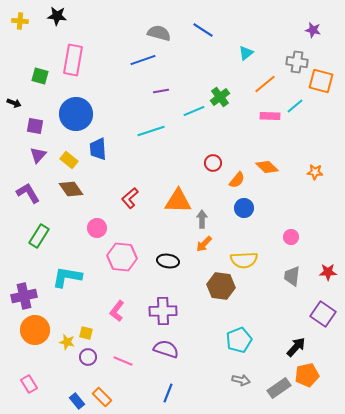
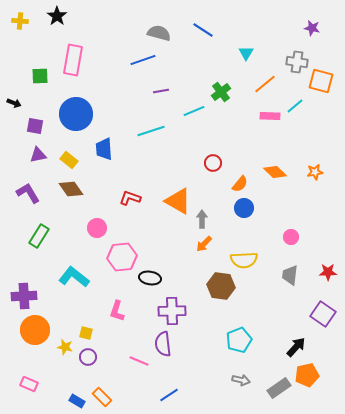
black star at (57, 16): rotated 30 degrees clockwise
purple star at (313, 30): moved 1 px left, 2 px up
cyan triangle at (246, 53): rotated 21 degrees counterclockwise
green square at (40, 76): rotated 18 degrees counterclockwise
green cross at (220, 97): moved 1 px right, 5 px up
blue trapezoid at (98, 149): moved 6 px right
purple triangle at (38, 155): rotated 36 degrees clockwise
orange diamond at (267, 167): moved 8 px right, 5 px down
orange star at (315, 172): rotated 14 degrees counterclockwise
orange semicircle at (237, 180): moved 3 px right, 4 px down
red L-shape at (130, 198): rotated 60 degrees clockwise
orange triangle at (178, 201): rotated 28 degrees clockwise
pink hexagon at (122, 257): rotated 12 degrees counterclockwise
black ellipse at (168, 261): moved 18 px left, 17 px down
gray trapezoid at (292, 276): moved 2 px left, 1 px up
cyan L-shape at (67, 277): moved 7 px right; rotated 28 degrees clockwise
purple cross at (24, 296): rotated 10 degrees clockwise
pink L-shape at (117, 311): rotated 20 degrees counterclockwise
purple cross at (163, 311): moved 9 px right
yellow star at (67, 342): moved 2 px left, 5 px down
purple semicircle at (166, 349): moved 3 px left, 5 px up; rotated 115 degrees counterclockwise
pink line at (123, 361): moved 16 px right
pink rectangle at (29, 384): rotated 36 degrees counterclockwise
blue line at (168, 393): moved 1 px right, 2 px down; rotated 36 degrees clockwise
blue rectangle at (77, 401): rotated 21 degrees counterclockwise
